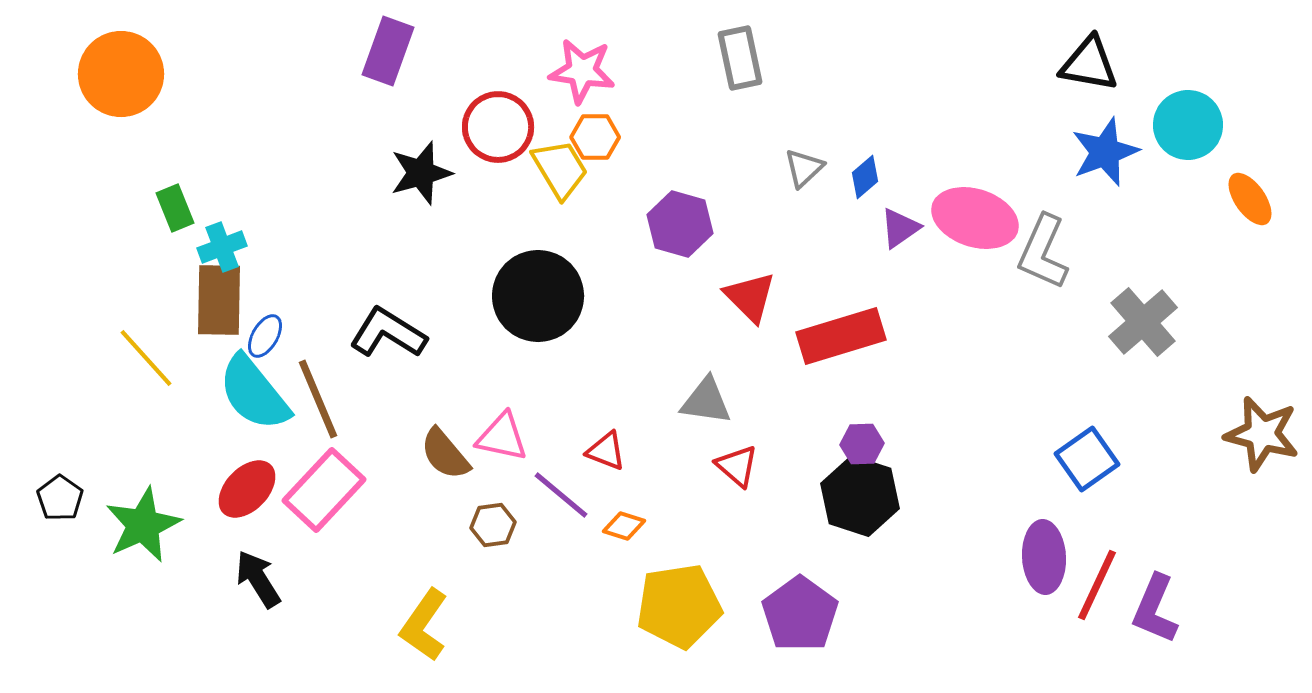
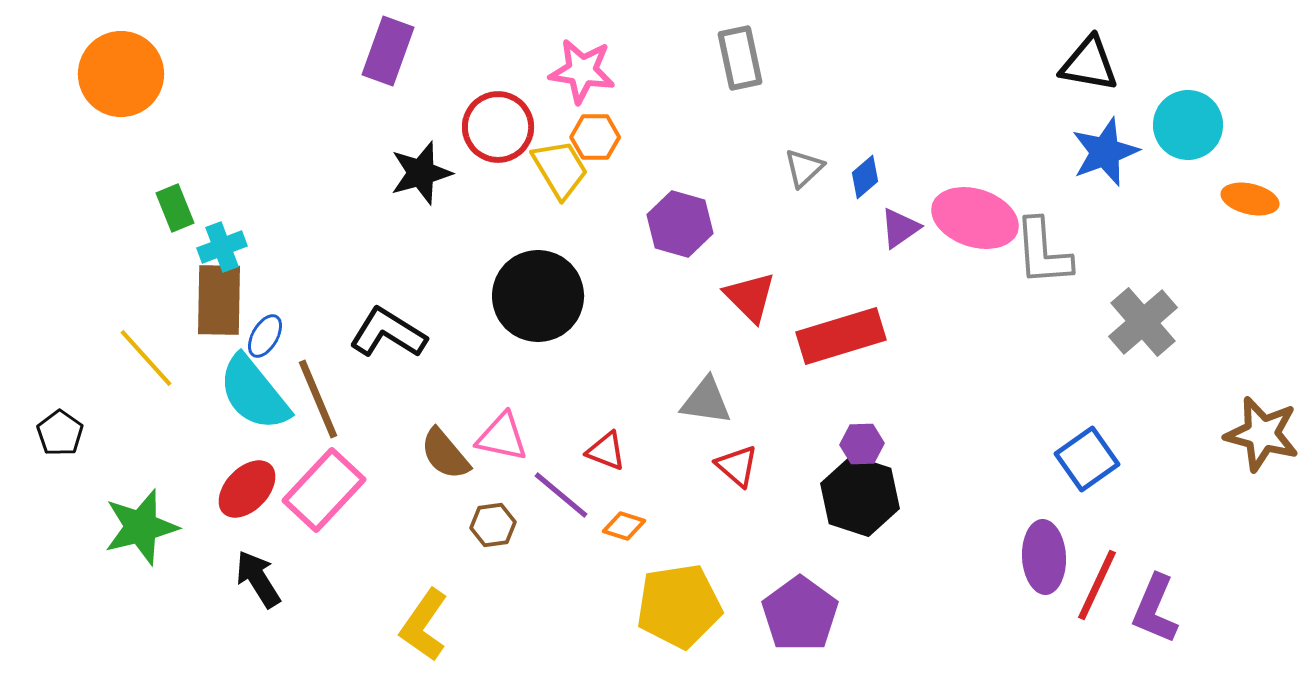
orange ellipse at (1250, 199): rotated 42 degrees counterclockwise
gray L-shape at (1043, 252): rotated 28 degrees counterclockwise
black pentagon at (60, 498): moved 65 px up
green star at (143, 525): moved 2 px left, 2 px down; rotated 10 degrees clockwise
